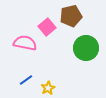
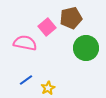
brown pentagon: moved 2 px down
